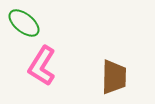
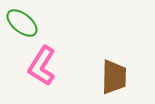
green ellipse: moved 2 px left
